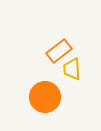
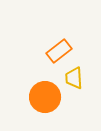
yellow trapezoid: moved 2 px right, 9 px down
